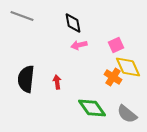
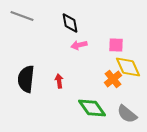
black diamond: moved 3 px left
pink square: rotated 28 degrees clockwise
orange cross: moved 2 px down; rotated 18 degrees clockwise
red arrow: moved 2 px right, 1 px up
